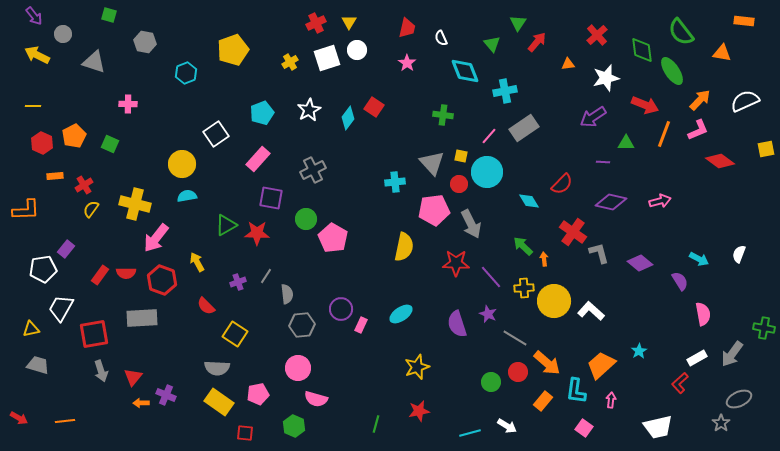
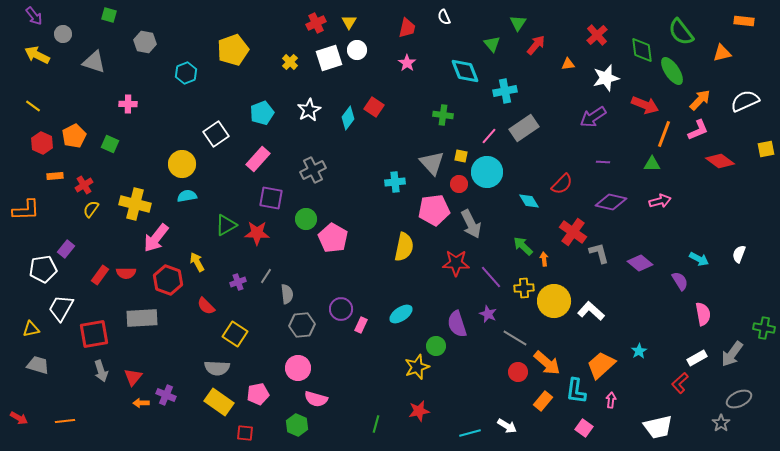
white semicircle at (441, 38): moved 3 px right, 21 px up
red arrow at (537, 42): moved 1 px left, 3 px down
orange triangle at (722, 53): rotated 24 degrees counterclockwise
white square at (327, 58): moved 2 px right
yellow cross at (290, 62): rotated 14 degrees counterclockwise
yellow line at (33, 106): rotated 35 degrees clockwise
green triangle at (626, 143): moved 26 px right, 21 px down
red hexagon at (162, 280): moved 6 px right
green circle at (491, 382): moved 55 px left, 36 px up
green hexagon at (294, 426): moved 3 px right, 1 px up
